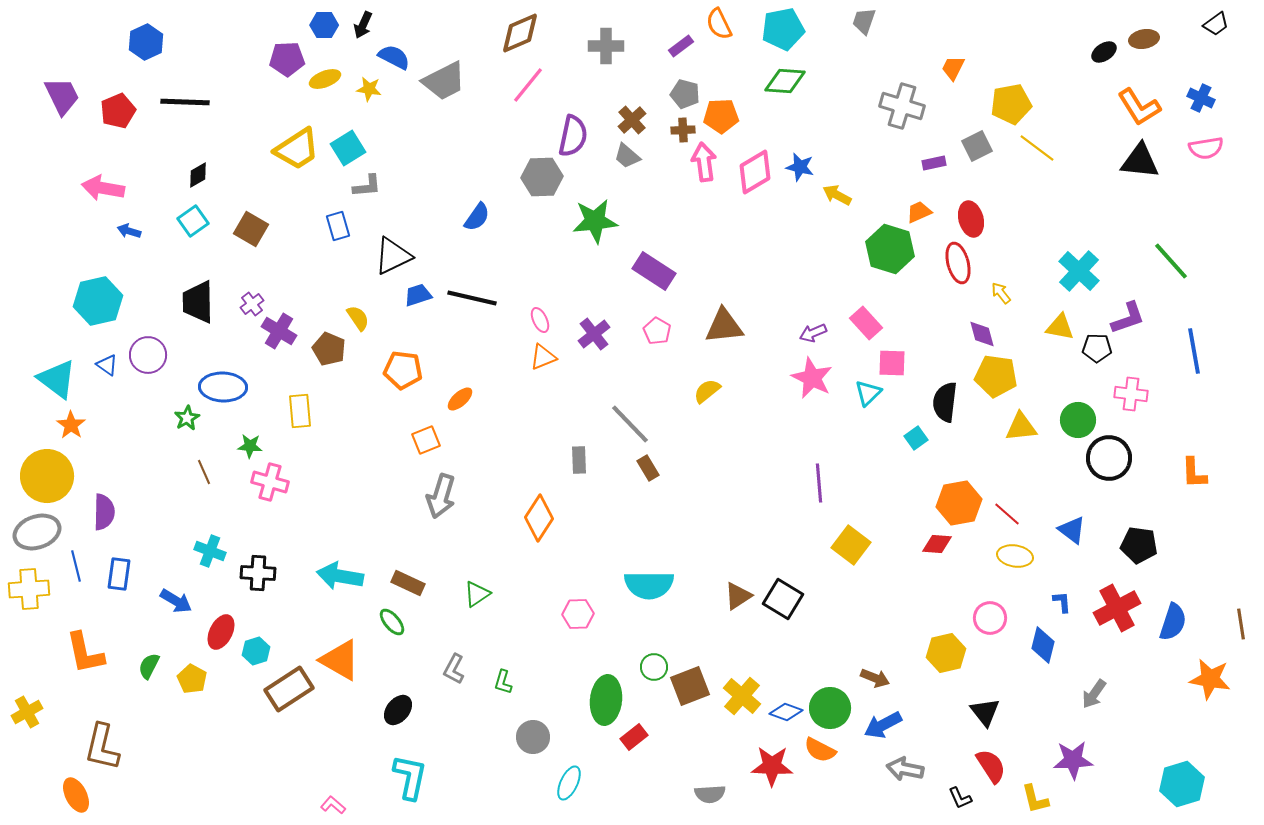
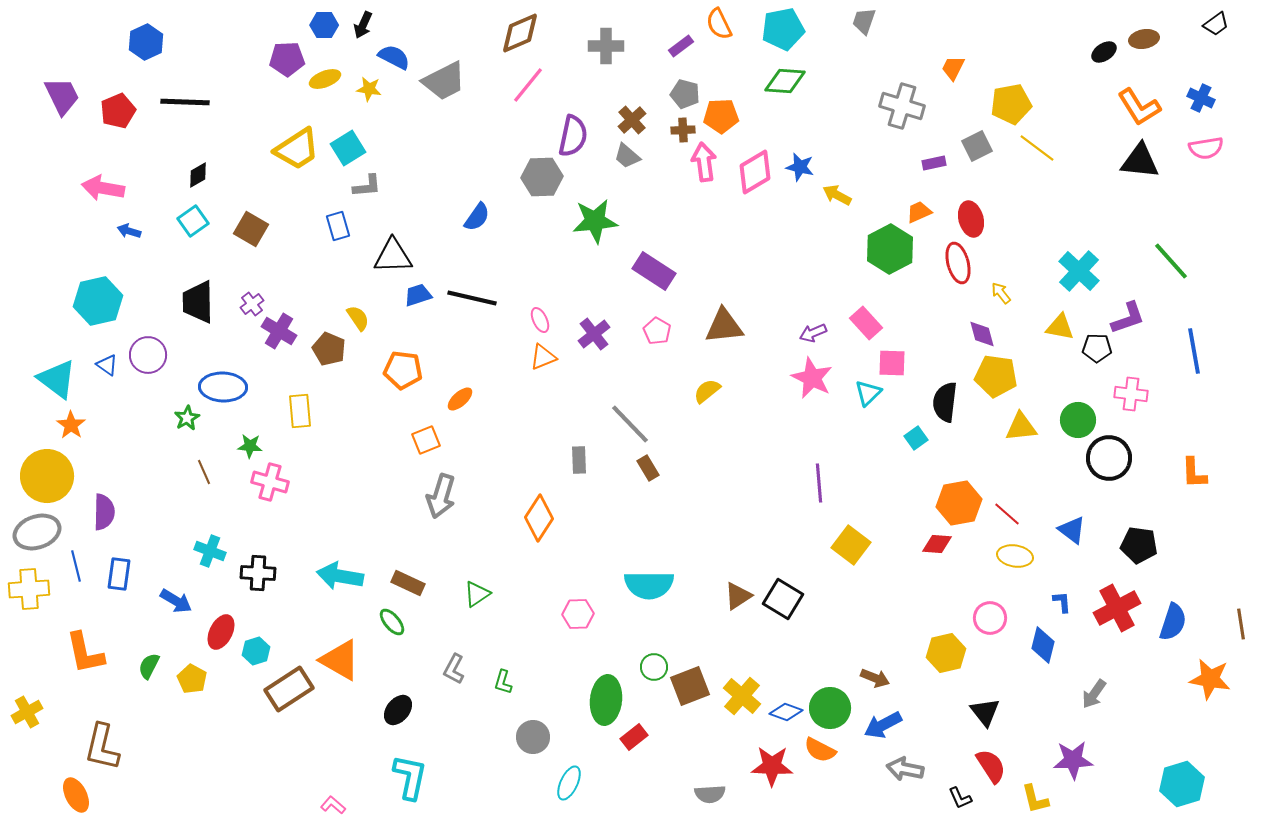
green hexagon at (890, 249): rotated 15 degrees clockwise
black triangle at (393, 256): rotated 24 degrees clockwise
